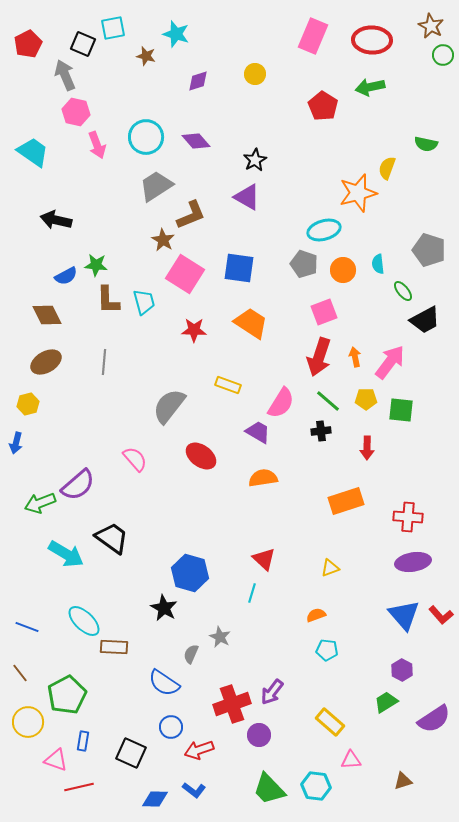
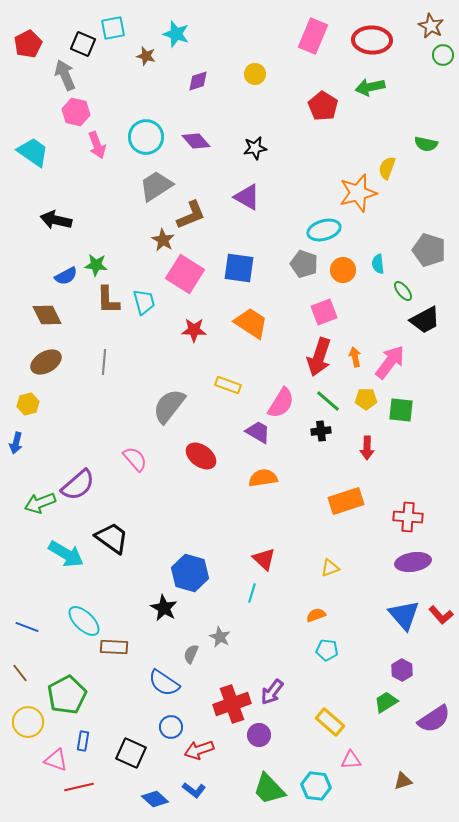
black star at (255, 160): moved 12 px up; rotated 20 degrees clockwise
blue diamond at (155, 799): rotated 40 degrees clockwise
